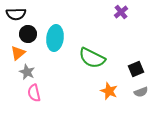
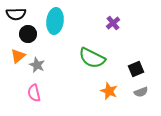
purple cross: moved 8 px left, 11 px down
cyan ellipse: moved 17 px up
orange triangle: moved 3 px down
gray star: moved 10 px right, 7 px up
